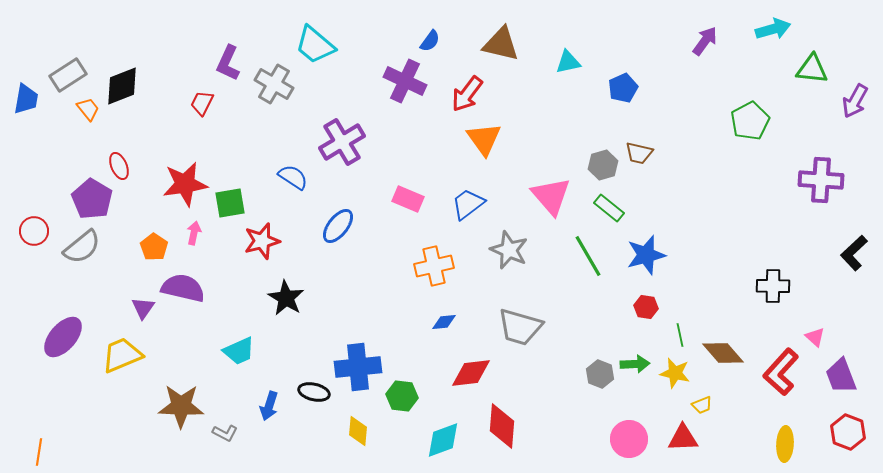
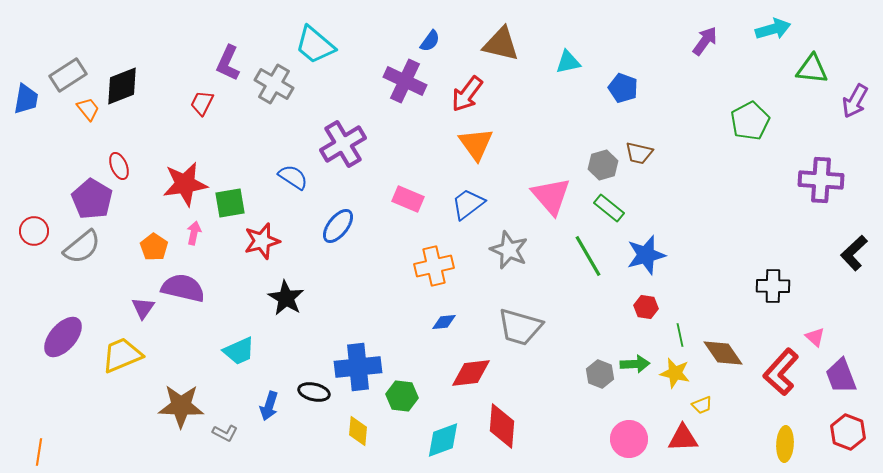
blue pentagon at (623, 88): rotated 28 degrees counterclockwise
orange triangle at (484, 139): moved 8 px left, 5 px down
purple cross at (342, 142): moved 1 px right, 2 px down
brown diamond at (723, 353): rotated 6 degrees clockwise
